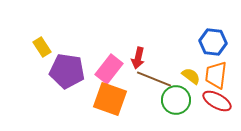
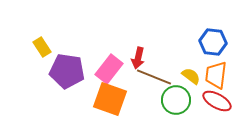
brown line: moved 2 px up
